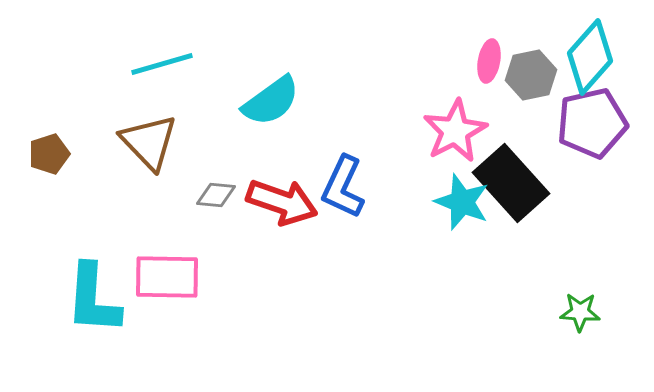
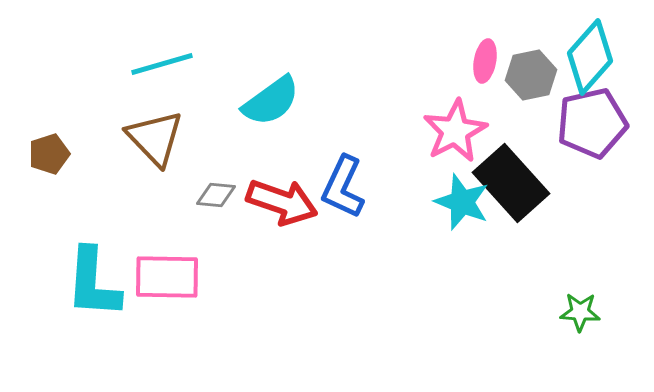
pink ellipse: moved 4 px left
brown triangle: moved 6 px right, 4 px up
cyan L-shape: moved 16 px up
